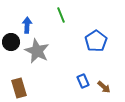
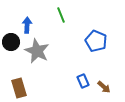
blue pentagon: rotated 15 degrees counterclockwise
